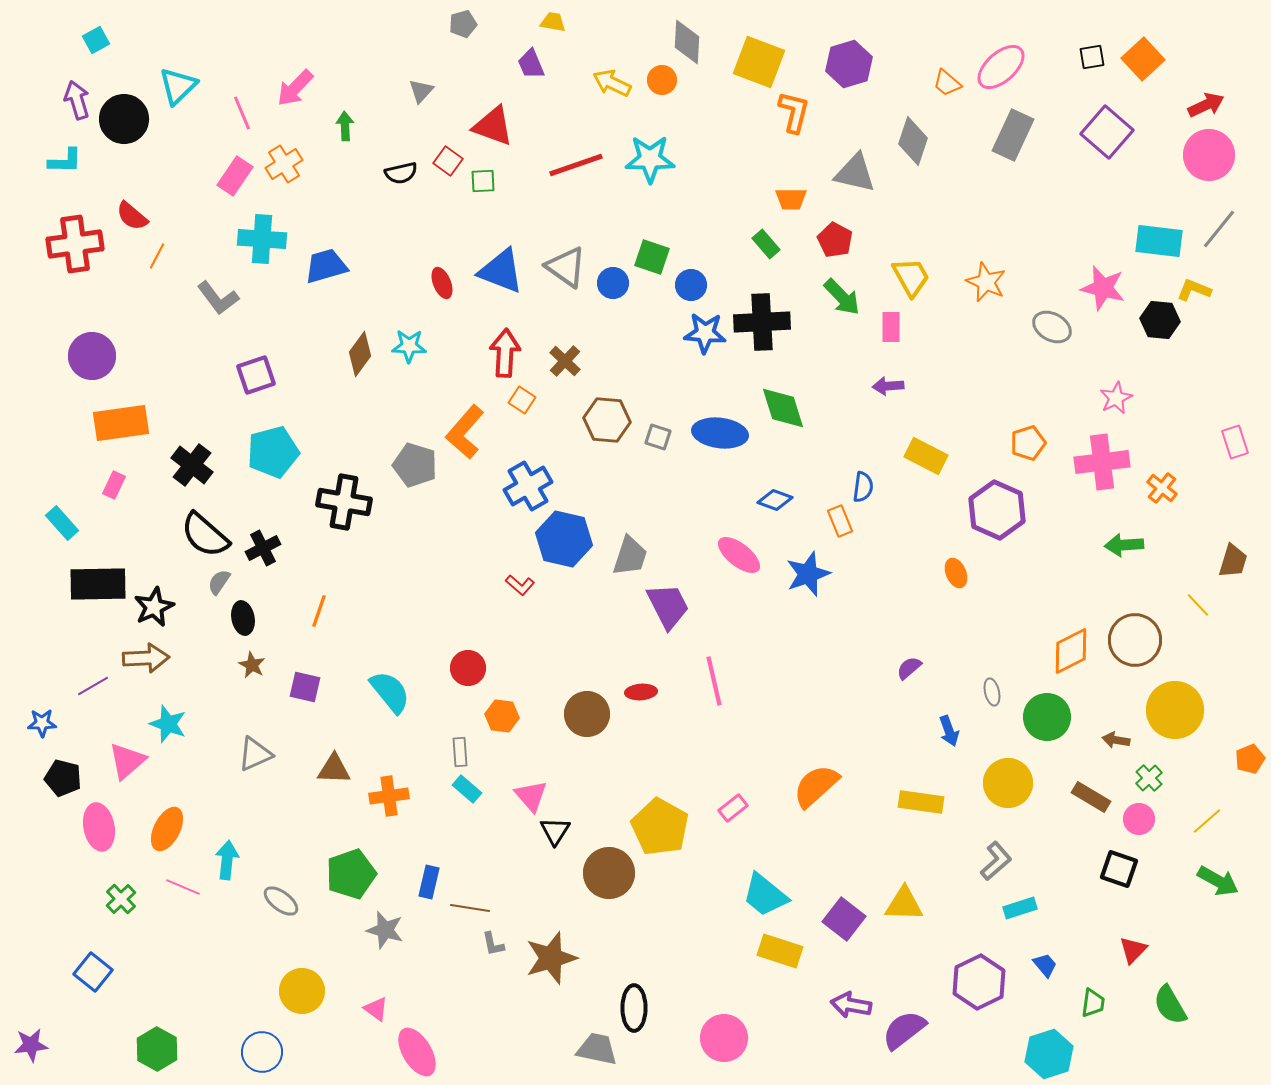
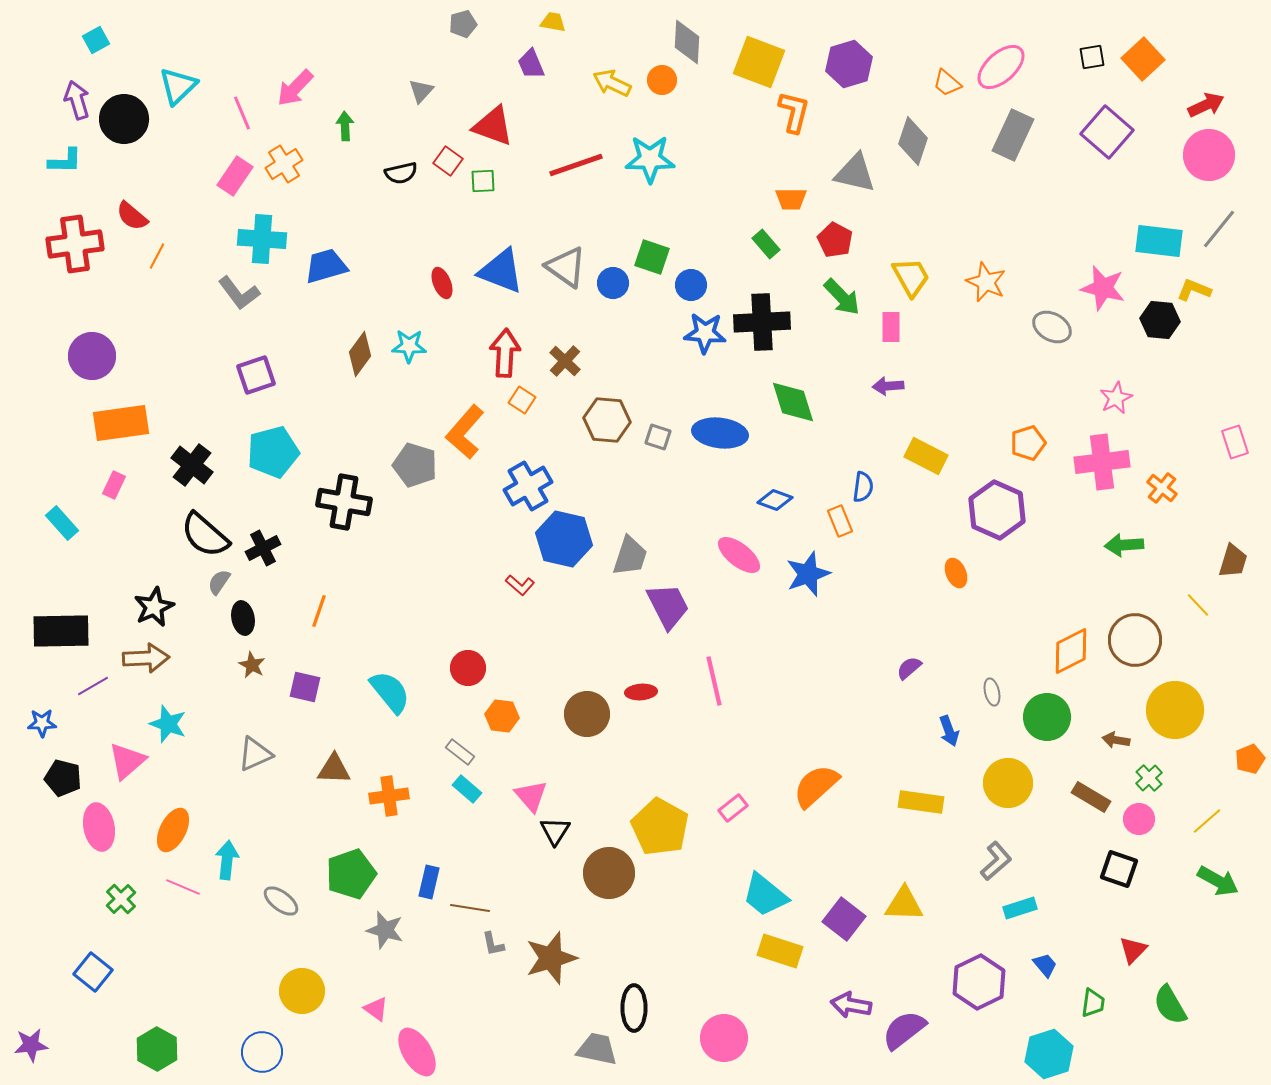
gray L-shape at (218, 298): moved 21 px right, 5 px up
green diamond at (783, 408): moved 10 px right, 6 px up
black rectangle at (98, 584): moved 37 px left, 47 px down
gray rectangle at (460, 752): rotated 48 degrees counterclockwise
orange ellipse at (167, 829): moved 6 px right, 1 px down
